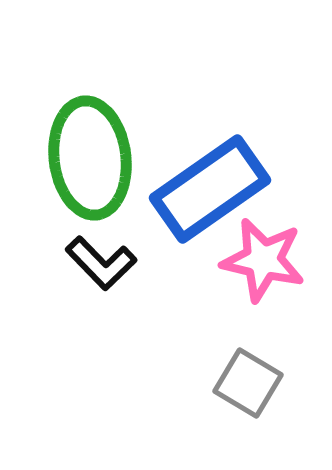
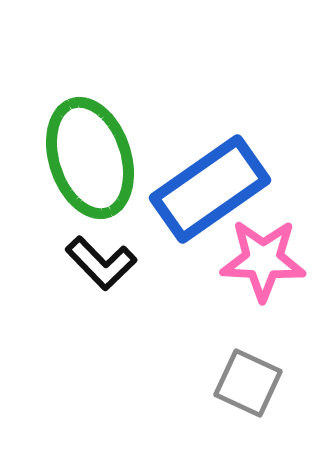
green ellipse: rotated 11 degrees counterclockwise
pink star: rotated 10 degrees counterclockwise
gray square: rotated 6 degrees counterclockwise
